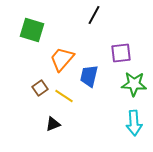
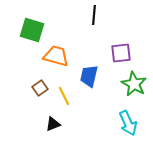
black line: rotated 24 degrees counterclockwise
orange trapezoid: moved 6 px left, 3 px up; rotated 64 degrees clockwise
green star: rotated 25 degrees clockwise
yellow line: rotated 30 degrees clockwise
cyan arrow: moved 6 px left; rotated 20 degrees counterclockwise
